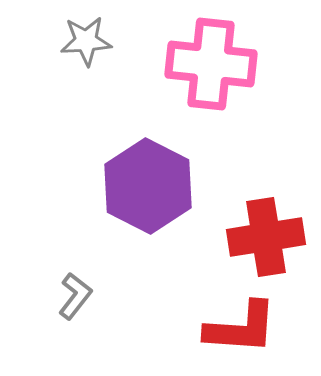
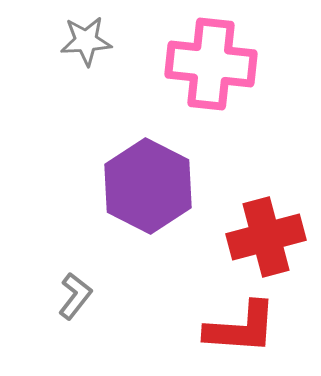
red cross: rotated 6 degrees counterclockwise
